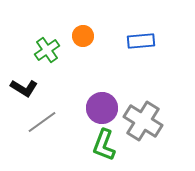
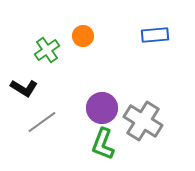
blue rectangle: moved 14 px right, 6 px up
green L-shape: moved 1 px left, 1 px up
